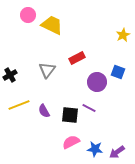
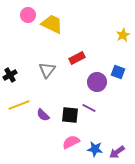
yellow trapezoid: moved 1 px up
purple semicircle: moved 1 px left, 4 px down; rotated 16 degrees counterclockwise
